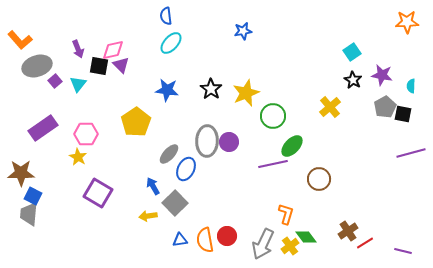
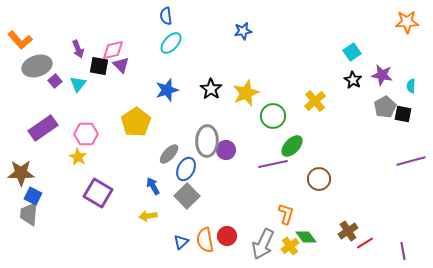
blue star at (167, 90): rotated 25 degrees counterclockwise
yellow cross at (330, 107): moved 15 px left, 6 px up
purple circle at (229, 142): moved 3 px left, 8 px down
purple line at (411, 153): moved 8 px down
gray square at (175, 203): moved 12 px right, 7 px up
blue triangle at (180, 240): moved 1 px right, 2 px down; rotated 35 degrees counterclockwise
purple line at (403, 251): rotated 66 degrees clockwise
